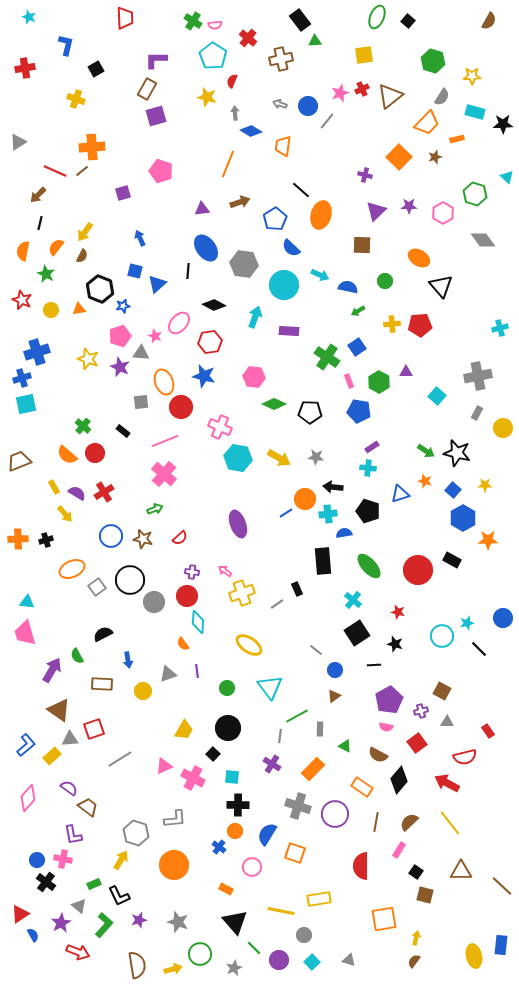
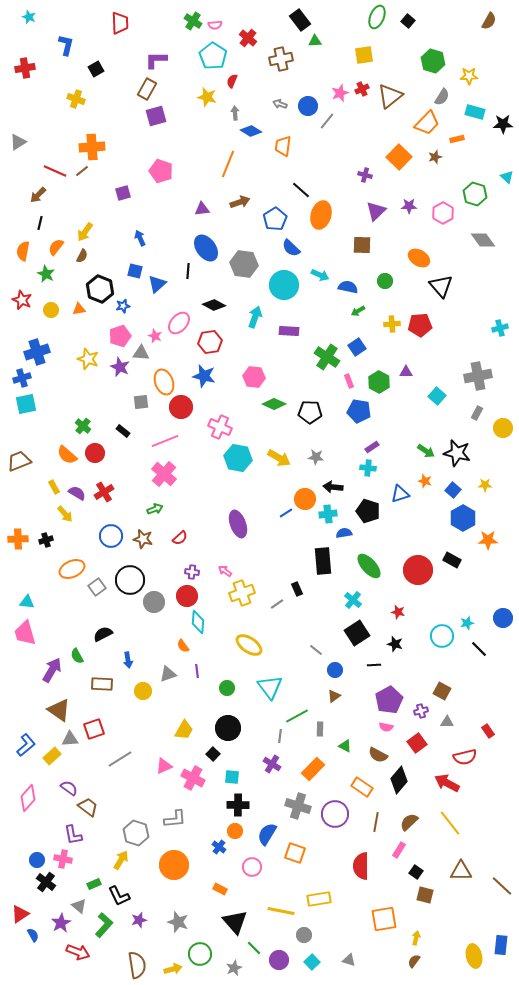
red trapezoid at (125, 18): moved 5 px left, 5 px down
yellow star at (472, 76): moved 3 px left
orange semicircle at (183, 644): moved 2 px down
orange rectangle at (226, 889): moved 6 px left
